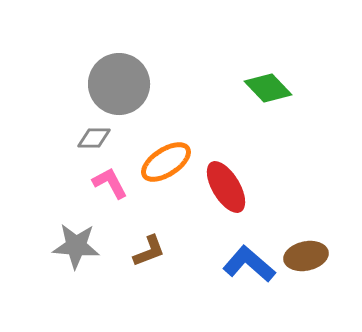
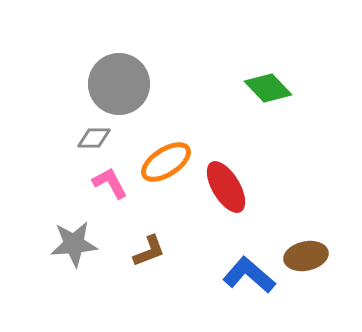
gray star: moved 2 px left, 2 px up; rotated 9 degrees counterclockwise
blue L-shape: moved 11 px down
